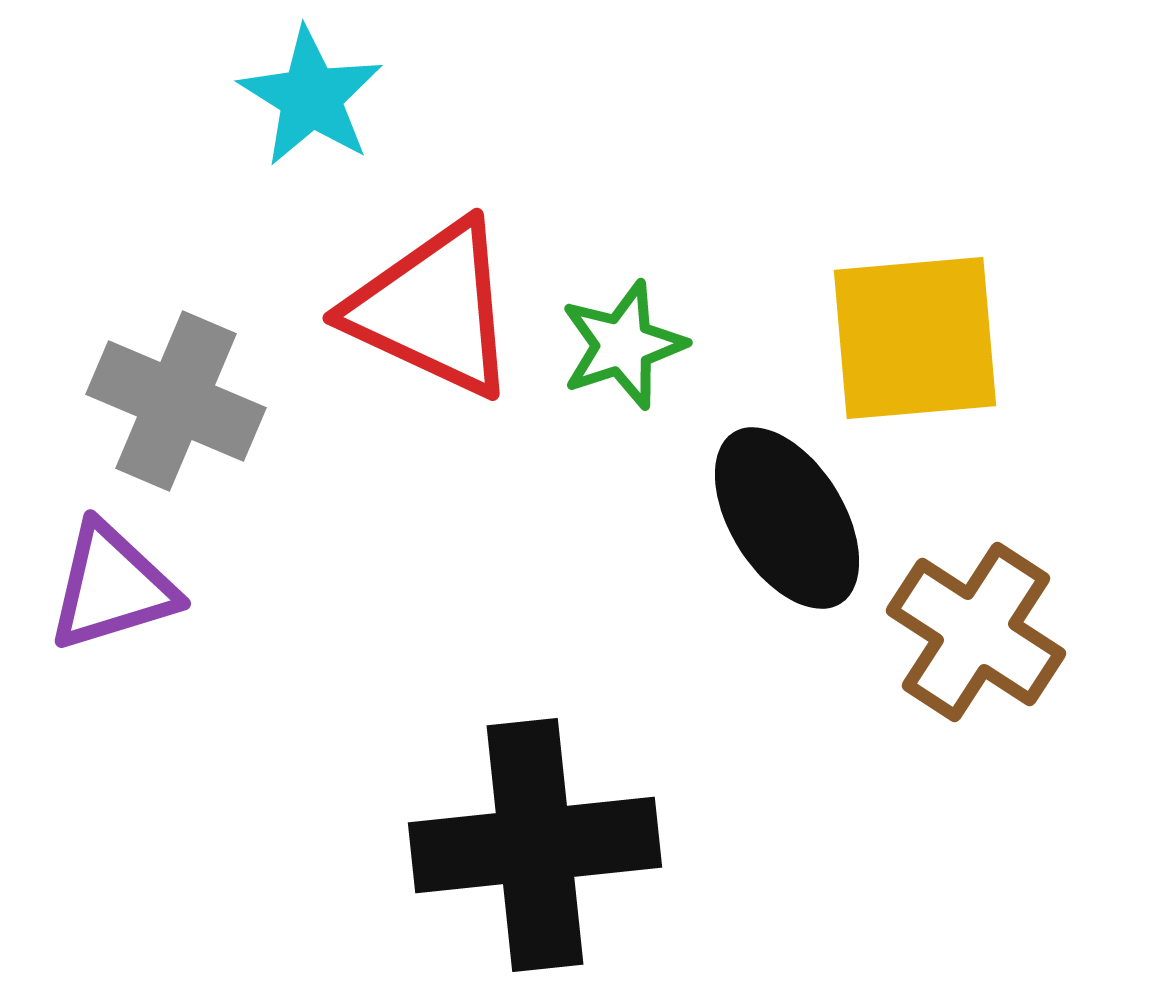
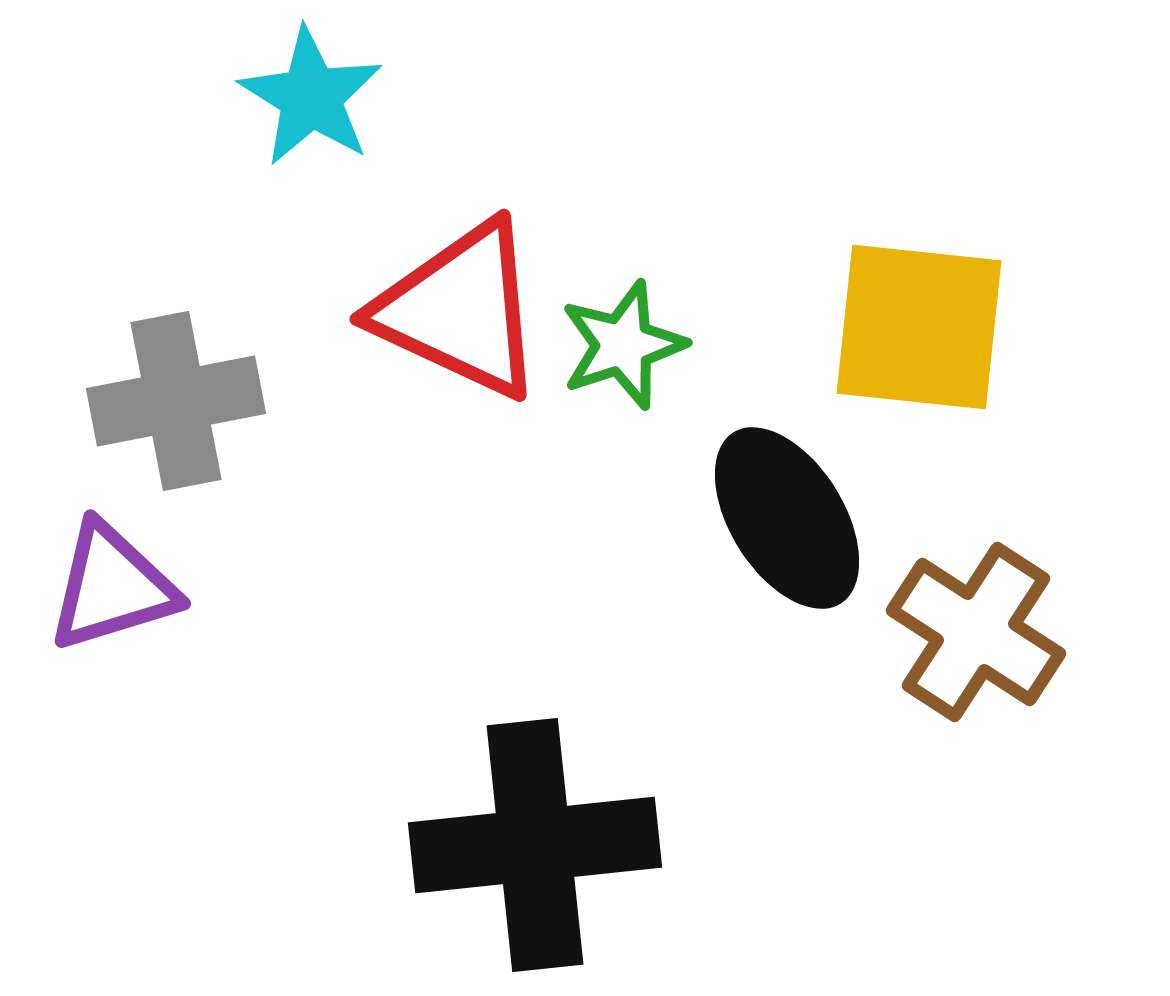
red triangle: moved 27 px right, 1 px down
yellow square: moved 4 px right, 11 px up; rotated 11 degrees clockwise
gray cross: rotated 34 degrees counterclockwise
